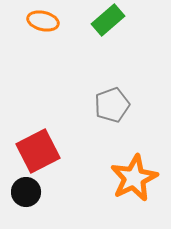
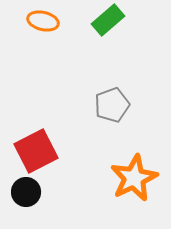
red square: moved 2 px left
